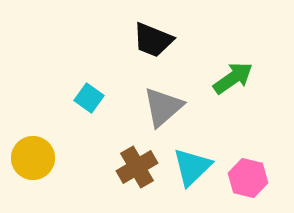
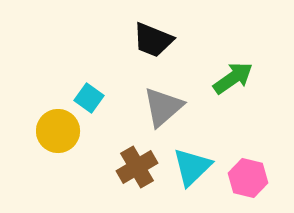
yellow circle: moved 25 px right, 27 px up
